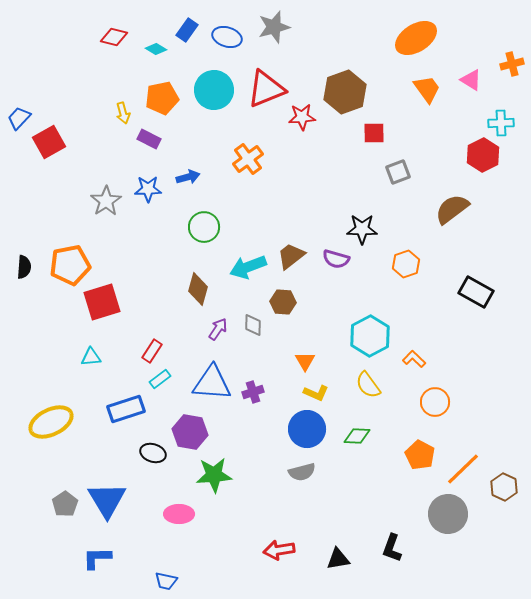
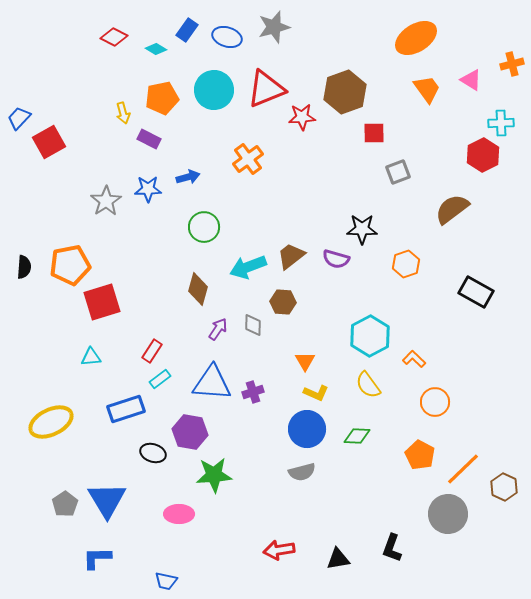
red diamond at (114, 37): rotated 12 degrees clockwise
